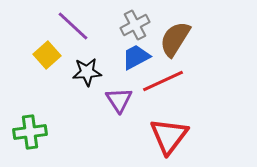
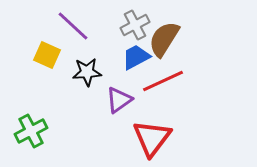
brown semicircle: moved 11 px left
yellow square: rotated 24 degrees counterclockwise
purple triangle: rotated 28 degrees clockwise
green cross: moved 1 px right, 1 px up; rotated 20 degrees counterclockwise
red triangle: moved 17 px left, 2 px down
